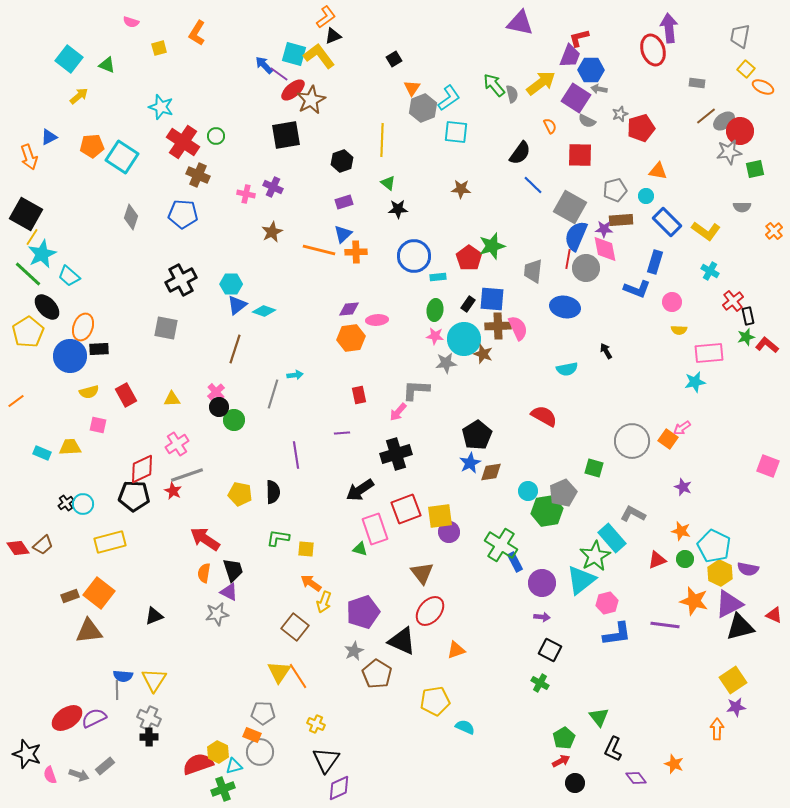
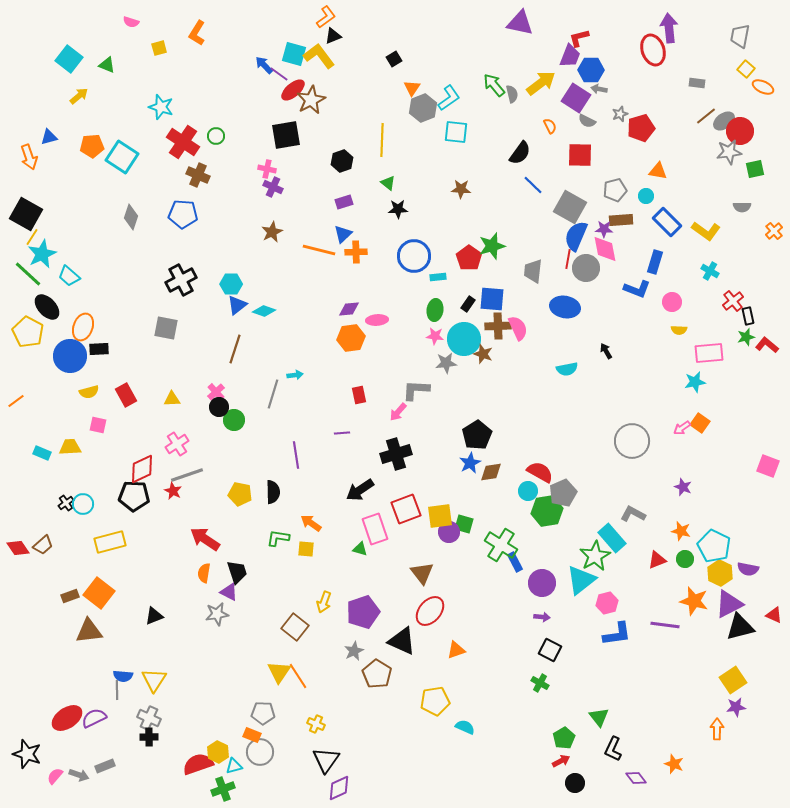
blue triangle at (49, 137): rotated 12 degrees clockwise
pink cross at (246, 194): moved 21 px right, 25 px up
yellow pentagon at (28, 332): rotated 12 degrees counterclockwise
red semicircle at (544, 416): moved 4 px left, 56 px down
orange square at (668, 439): moved 32 px right, 16 px up
green square at (594, 468): moved 130 px left, 56 px down
black trapezoid at (233, 570): moved 4 px right, 2 px down
orange arrow at (311, 583): moved 60 px up
gray rectangle at (105, 766): rotated 18 degrees clockwise
pink semicircle at (50, 775): moved 5 px right, 1 px down; rotated 60 degrees clockwise
